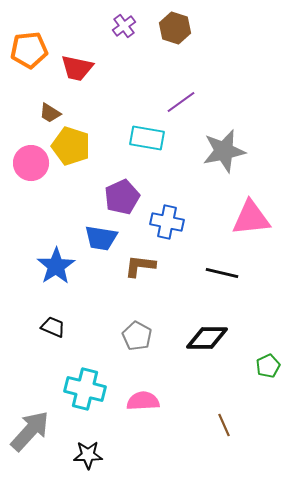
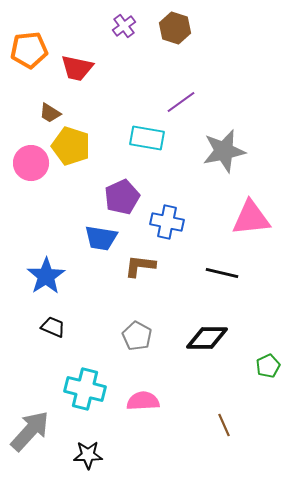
blue star: moved 10 px left, 10 px down
